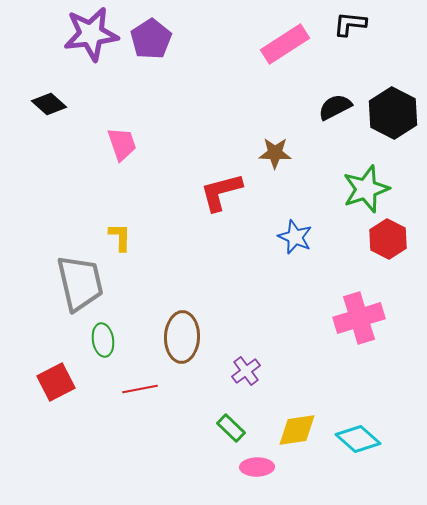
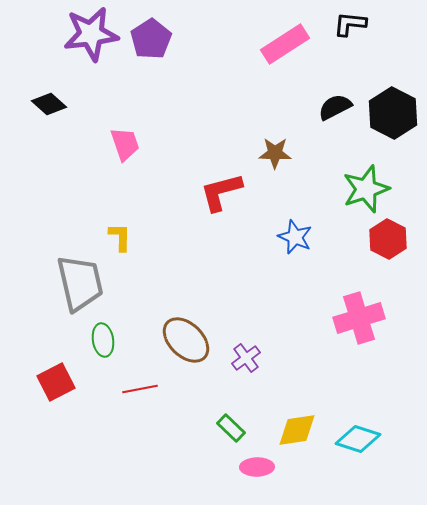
pink trapezoid: moved 3 px right
brown ellipse: moved 4 px right, 3 px down; rotated 48 degrees counterclockwise
purple cross: moved 13 px up
cyan diamond: rotated 24 degrees counterclockwise
